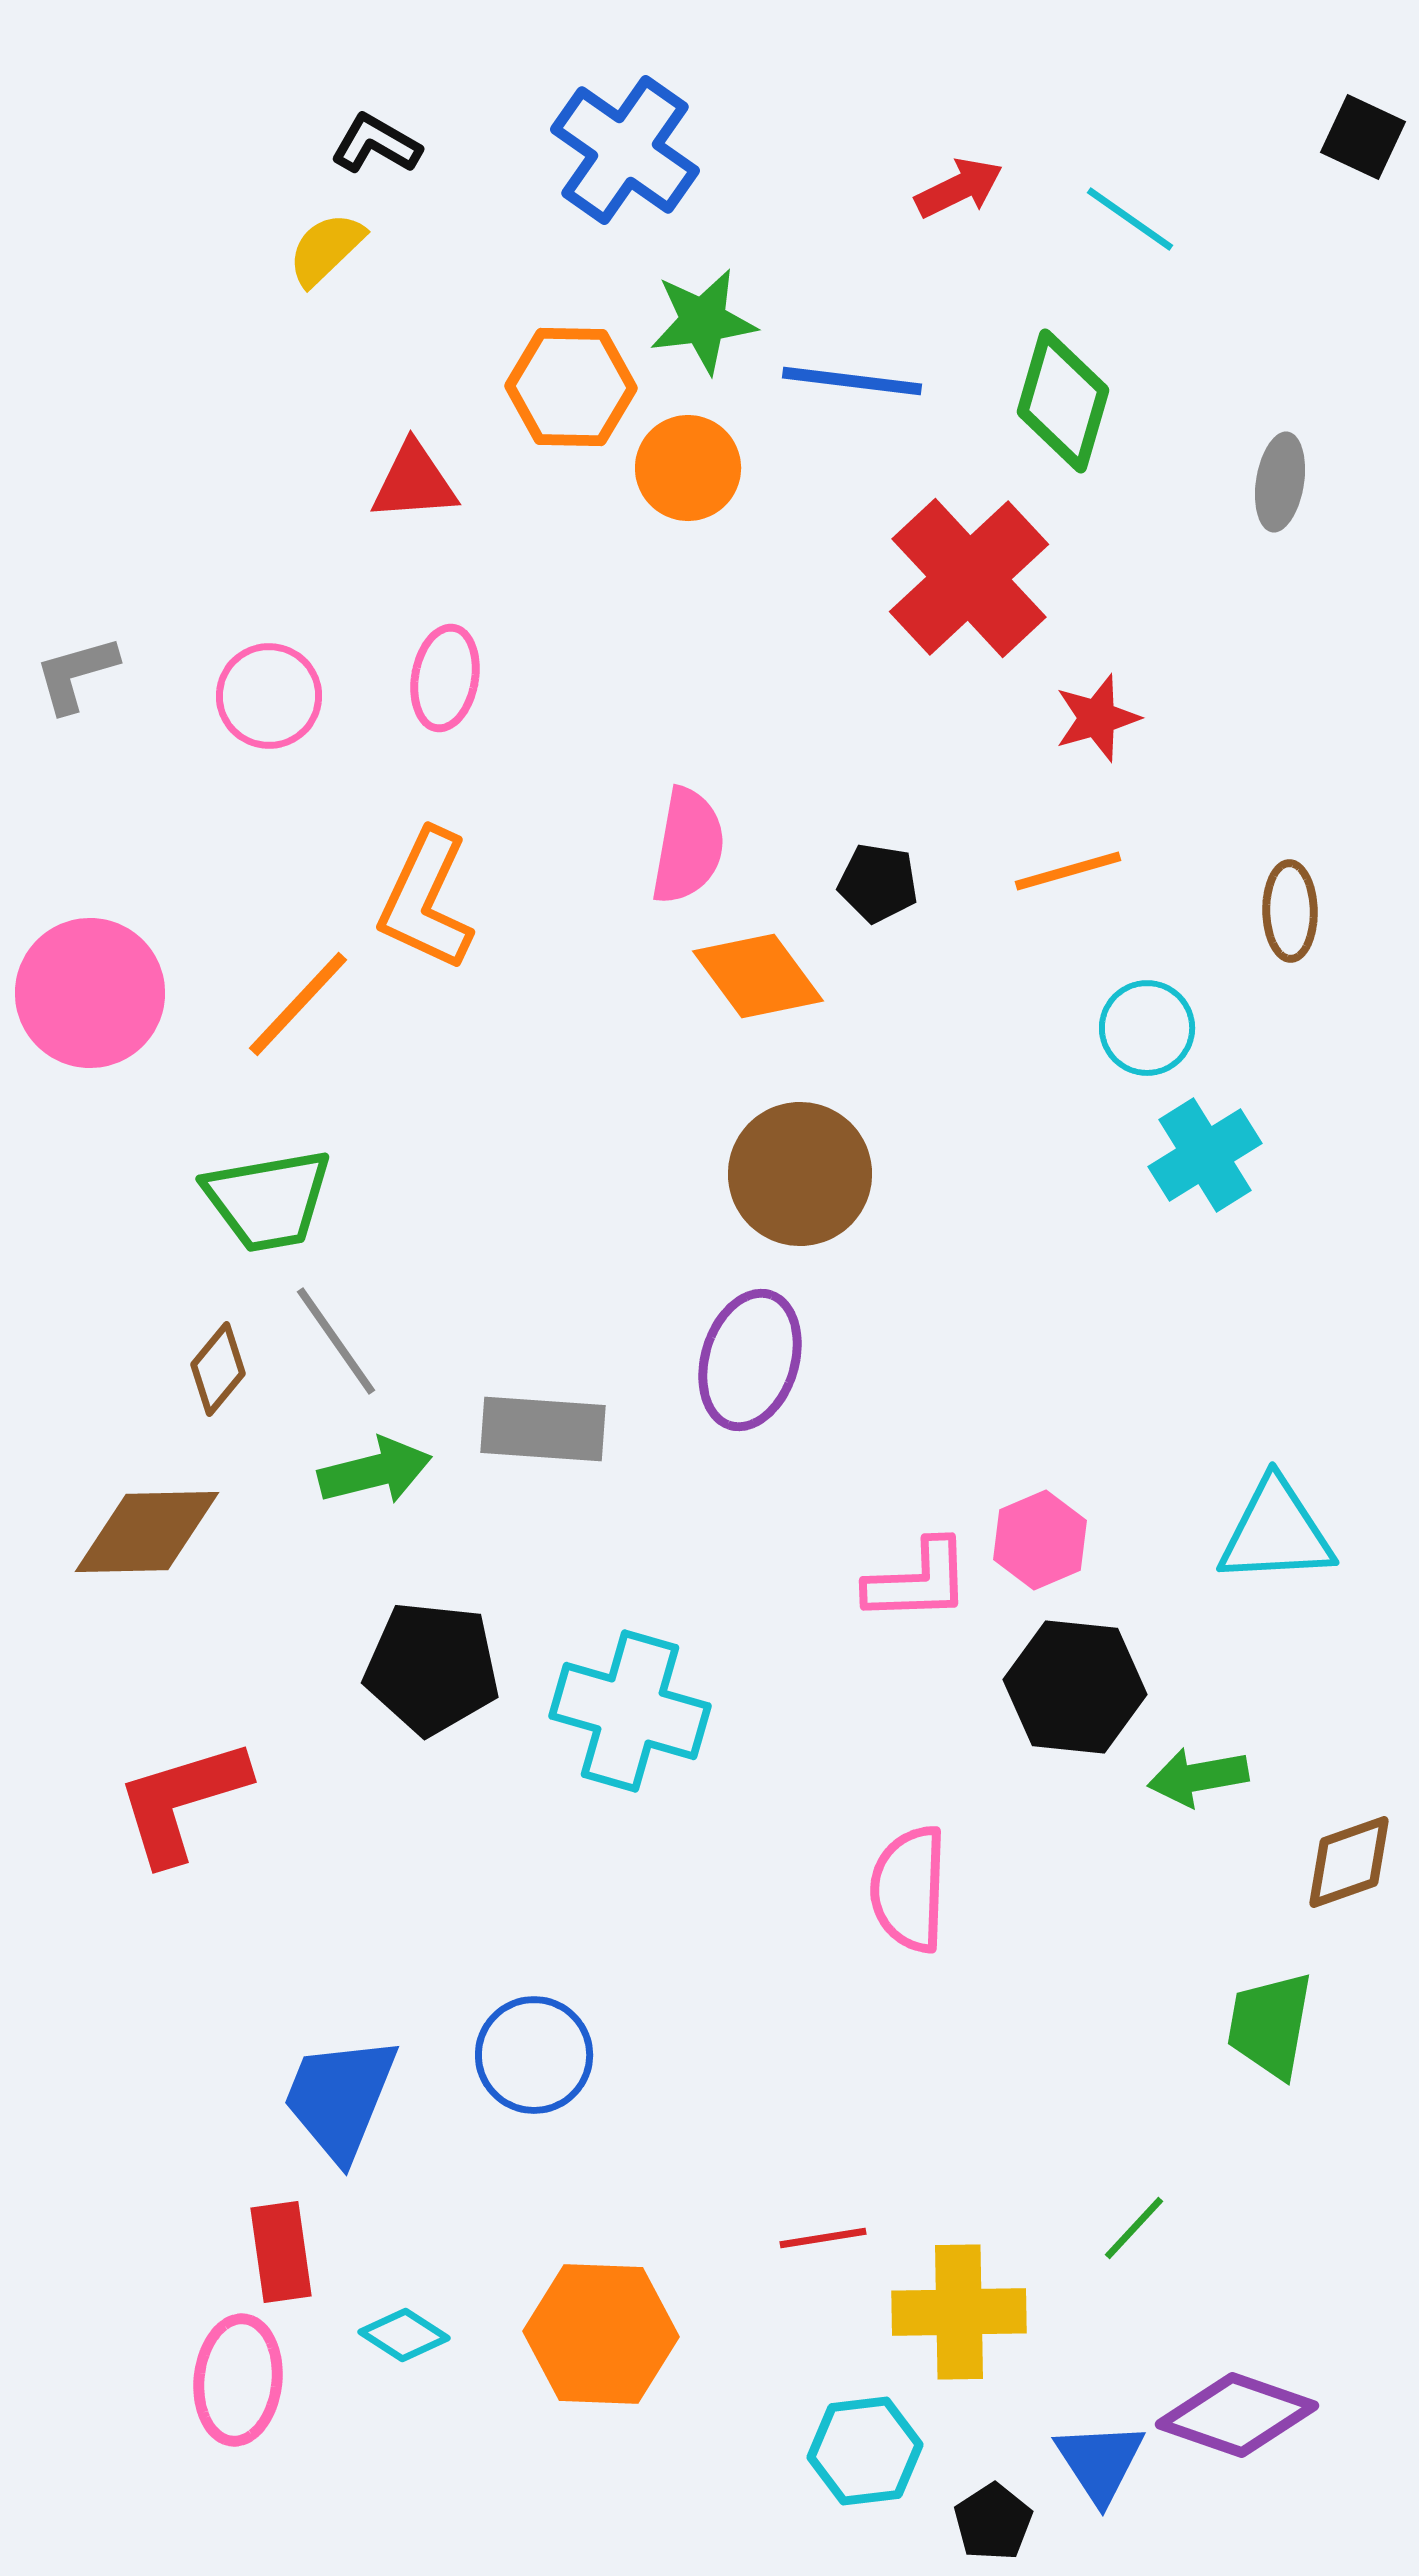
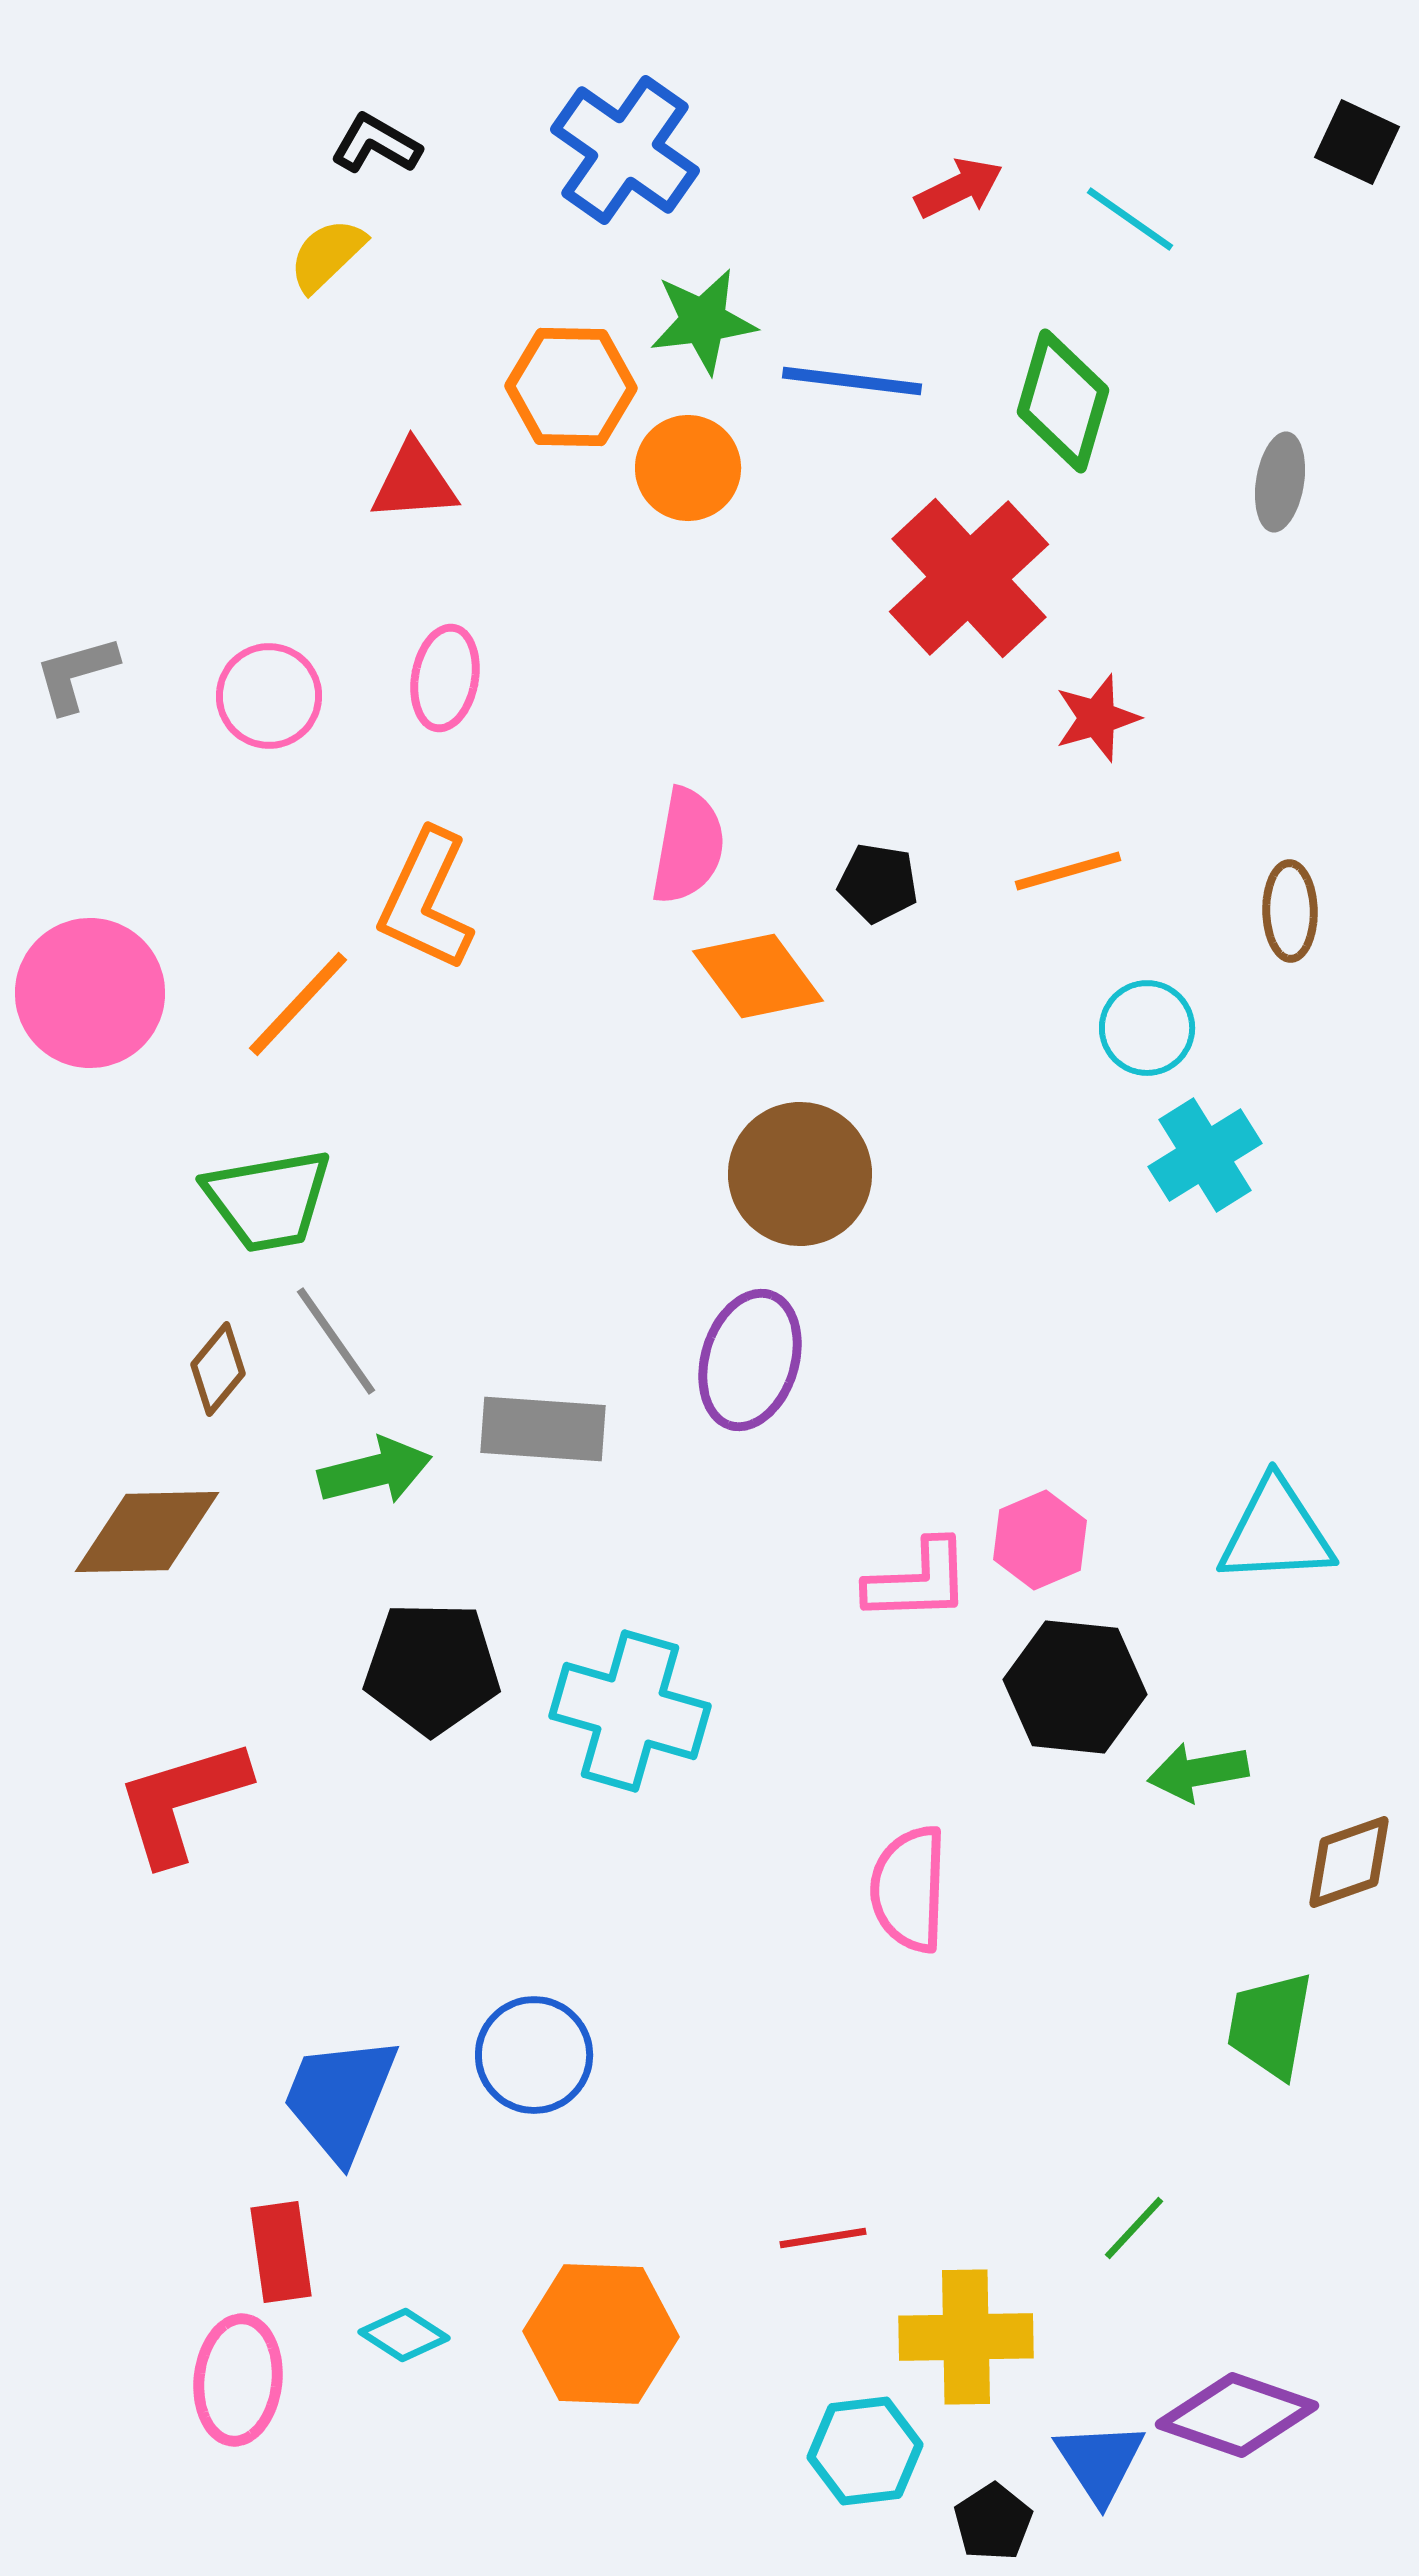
black square at (1363, 137): moved 6 px left, 5 px down
yellow semicircle at (326, 249): moved 1 px right, 6 px down
black pentagon at (432, 1668): rotated 5 degrees counterclockwise
green arrow at (1198, 1777): moved 5 px up
yellow cross at (959, 2312): moved 7 px right, 25 px down
